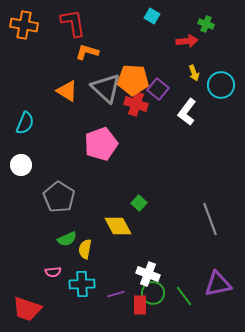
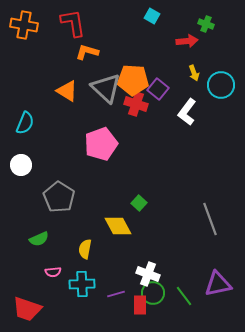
green semicircle: moved 28 px left
